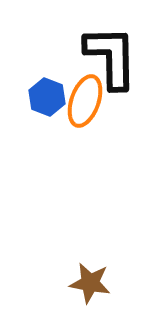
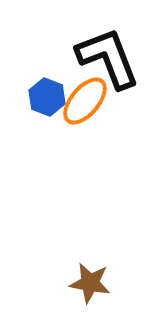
black L-shape: moved 3 px left, 1 px down; rotated 20 degrees counterclockwise
orange ellipse: rotated 21 degrees clockwise
